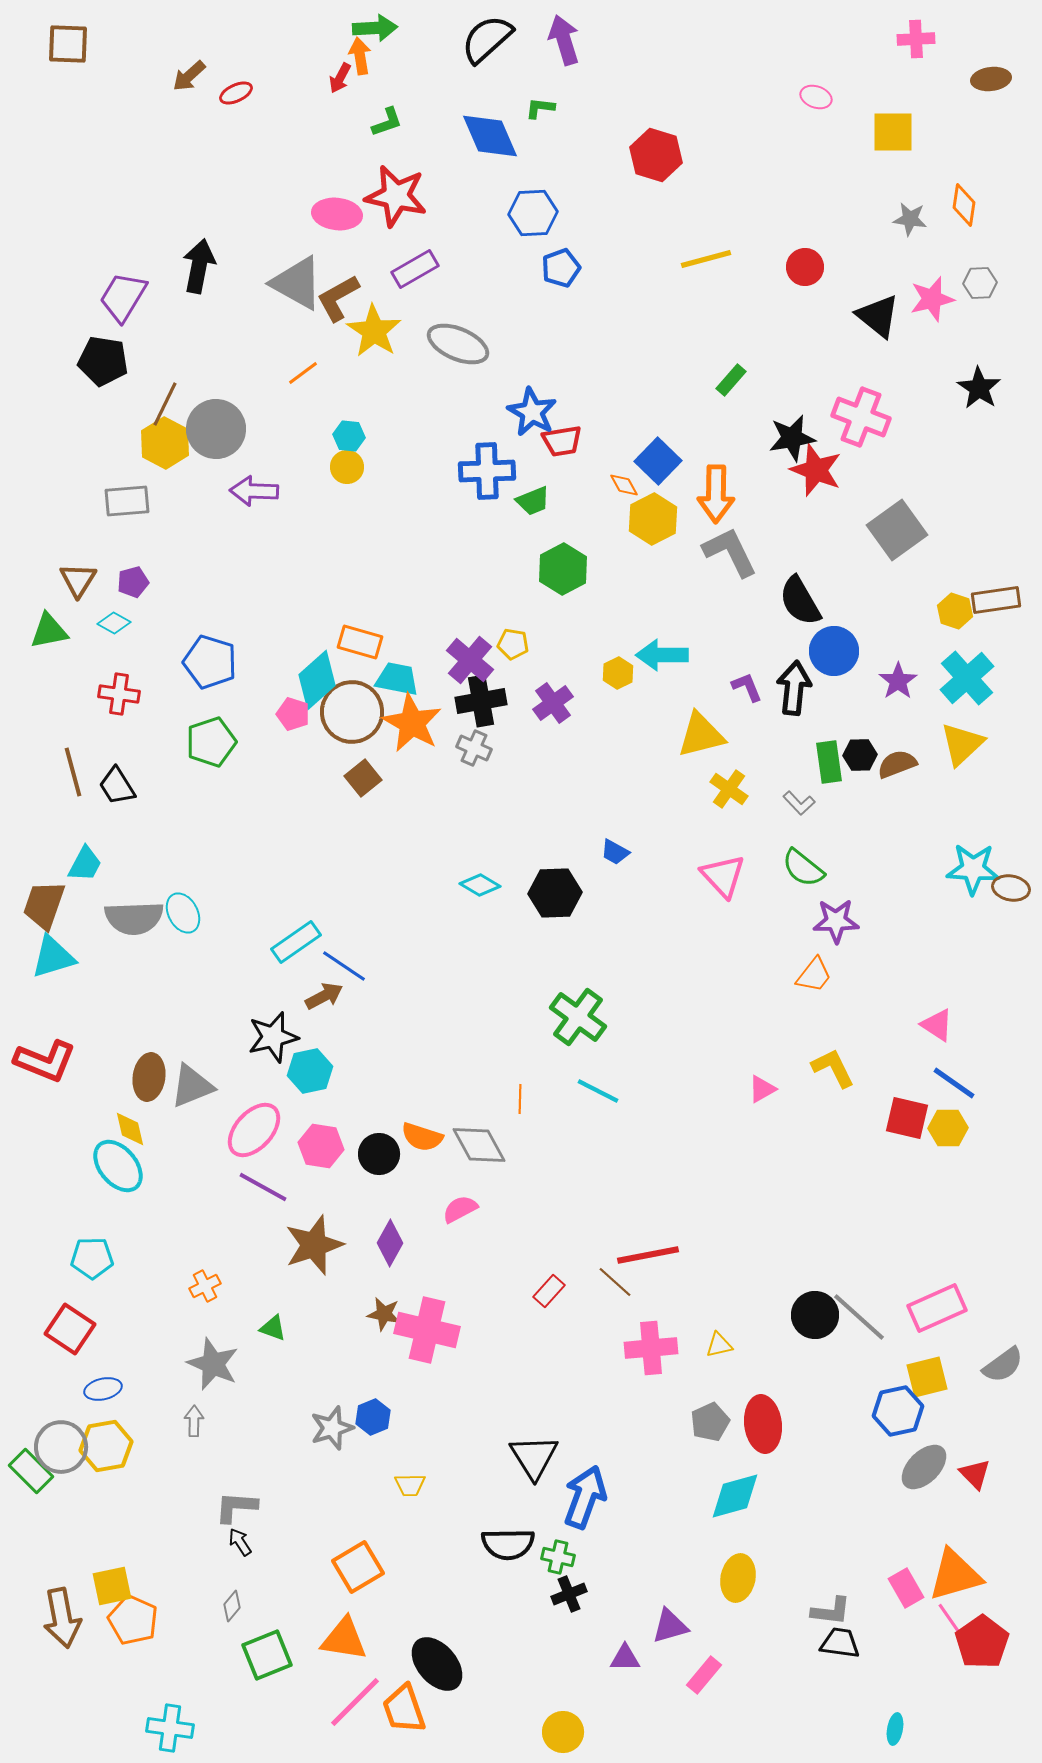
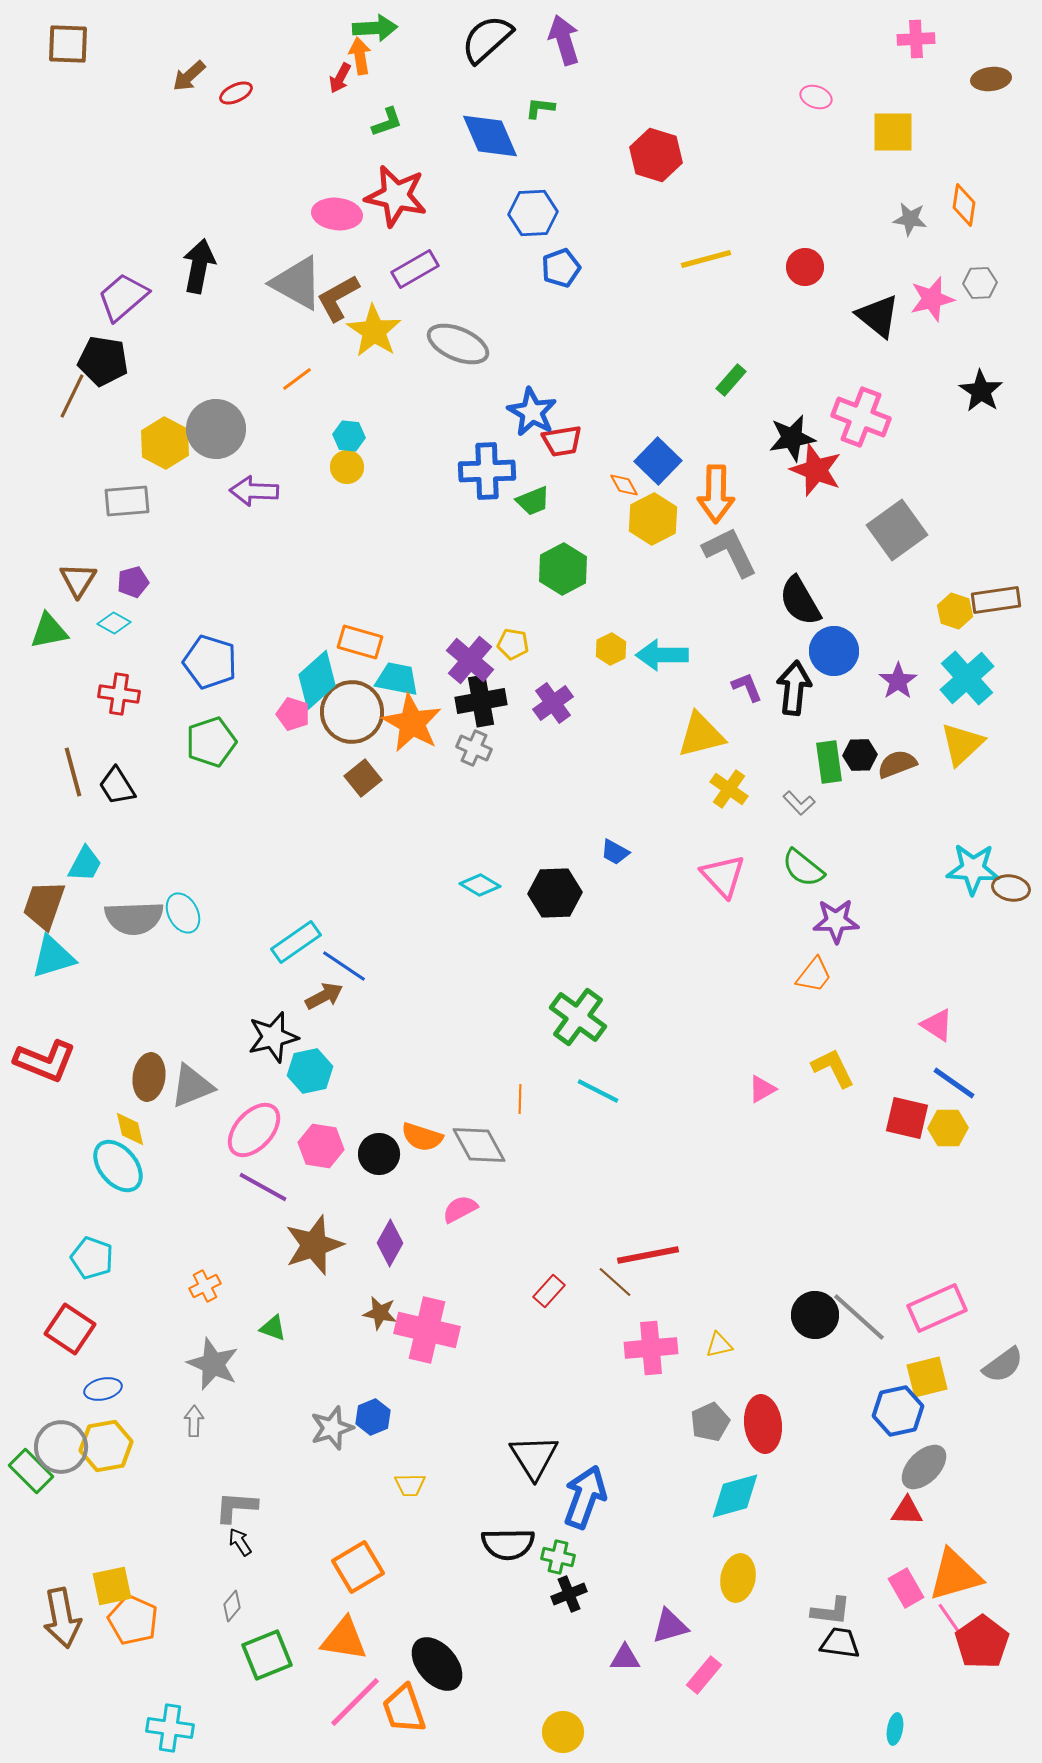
purple trapezoid at (123, 297): rotated 18 degrees clockwise
orange line at (303, 373): moved 6 px left, 6 px down
black star at (979, 388): moved 2 px right, 3 px down
brown line at (165, 404): moved 93 px left, 8 px up
yellow hexagon at (618, 673): moved 7 px left, 24 px up
cyan pentagon at (92, 1258): rotated 21 degrees clockwise
brown star at (384, 1314): moved 4 px left, 1 px up
red triangle at (975, 1474): moved 68 px left, 37 px down; rotated 44 degrees counterclockwise
